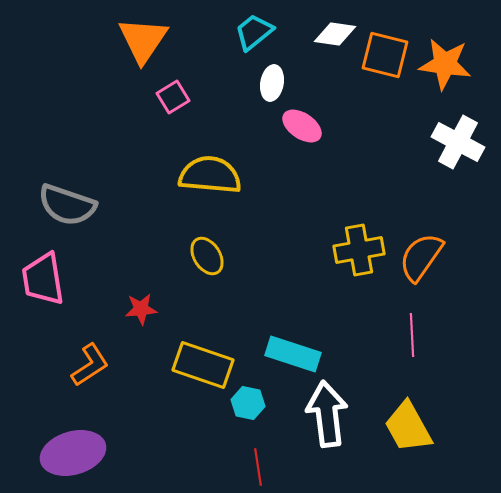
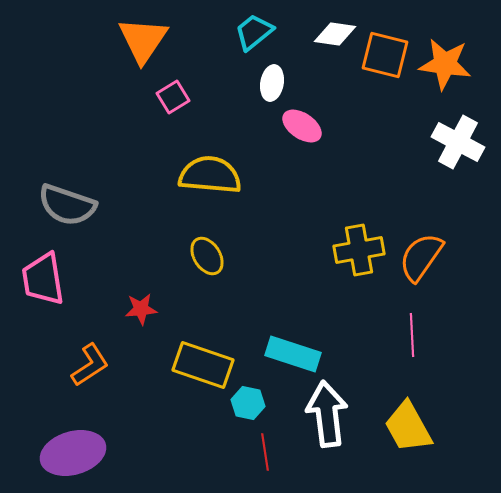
red line: moved 7 px right, 15 px up
